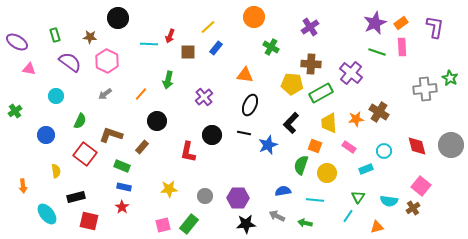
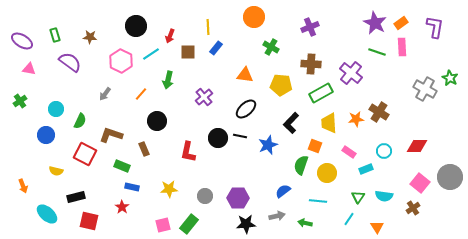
black circle at (118, 18): moved 18 px right, 8 px down
purple star at (375, 23): rotated 20 degrees counterclockwise
yellow line at (208, 27): rotated 49 degrees counterclockwise
purple cross at (310, 27): rotated 12 degrees clockwise
purple ellipse at (17, 42): moved 5 px right, 1 px up
cyan line at (149, 44): moved 2 px right, 10 px down; rotated 36 degrees counterclockwise
pink hexagon at (107, 61): moved 14 px right
yellow pentagon at (292, 84): moved 11 px left, 1 px down
gray cross at (425, 89): rotated 35 degrees clockwise
gray arrow at (105, 94): rotated 16 degrees counterclockwise
cyan circle at (56, 96): moved 13 px down
black ellipse at (250, 105): moved 4 px left, 4 px down; rotated 25 degrees clockwise
green cross at (15, 111): moved 5 px right, 10 px up
black line at (244, 133): moved 4 px left, 3 px down
black circle at (212, 135): moved 6 px right, 3 px down
gray circle at (451, 145): moved 1 px left, 32 px down
red diamond at (417, 146): rotated 75 degrees counterclockwise
brown rectangle at (142, 147): moved 2 px right, 2 px down; rotated 64 degrees counterclockwise
pink rectangle at (349, 147): moved 5 px down
red square at (85, 154): rotated 10 degrees counterclockwise
yellow semicircle at (56, 171): rotated 112 degrees clockwise
orange arrow at (23, 186): rotated 16 degrees counterclockwise
pink square at (421, 186): moved 1 px left, 3 px up
blue rectangle at (124, 187): moved 8 px right
blue semicircle at (283, 191): rotated 28 degrees counterclockwise
cyan line at (315, 200): moved 3 px right, 1 px down
cyan semicircle at (389, 201): moved 5 px left, 5 px up
cyan ellipse at (47, 214): rotated 10 degrees counterclockwise
gray arrow at (277, 216): rotated 140 degrees clockwise
cyan line at (348, 216): moved 1 px right, 3 px down
orange triangle at (377, 227): rotated 48 degrees counterclockwise
